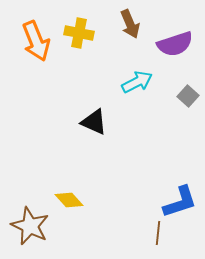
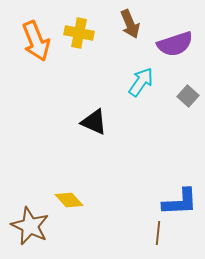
cyan arrow: moved 4 px right; rotated 28 degrees counterclockwise
blue L-shape: rotated 15 degrees clockwise
